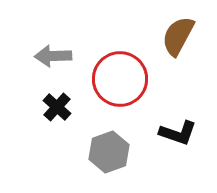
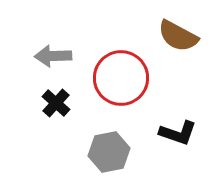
brown semicircle: rotated 90 degrees counterclockwise
red circle: moved 1 px right, 1 px up
black cross: moved 1 px left, 4 px up
gray hexagon: rotated 9 degrees clockwise
